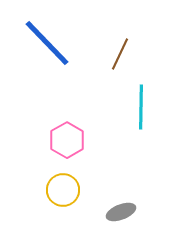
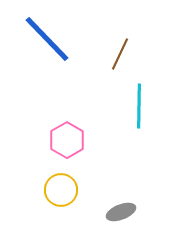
blue line: moved 4 px up
cyan line: moved 2 px left, 1 px up
yellow circle: moved 2 px left
